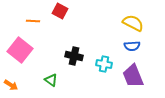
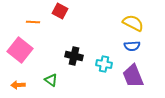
orange line: moved 1 px down
orange arrow: moved 7 px right; rotated 144 degrees clockwise
